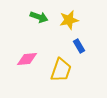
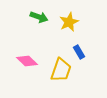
yellow star: moved 2 px down; rotated 12 degrees counterclockwise
blue rectangle: moved 6 px down
pink diamond: moved 2 px down; rotated 50 degrees clockwise
